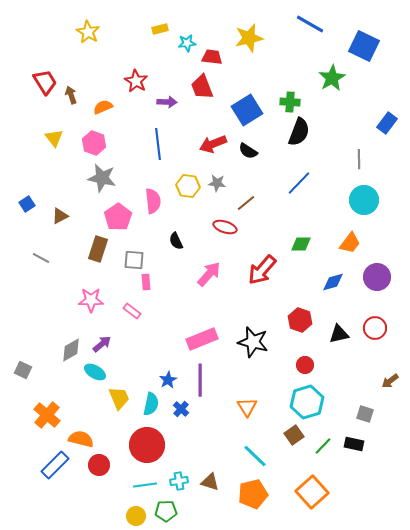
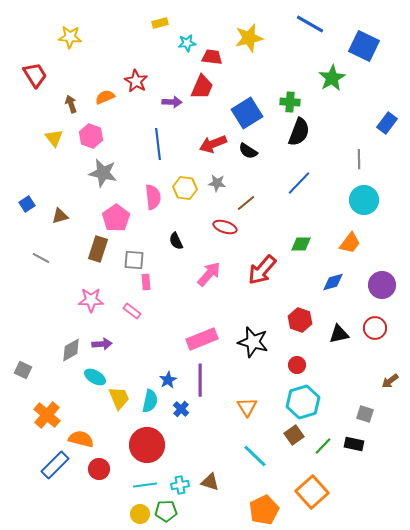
yellow rectangle at (160, 29): moved 6 px up
yellow star at (88, 32): moved 18 px left, 5 px down; rotated 25 degrees counterclockwise
red trapezoid at (45, 82): moved 10 px left, 7 px up
red trapezoid at (202, 87): rotated 136 degrees counterclockwise
brown arrow at (71, 95): moved 9 px down
purple arrow at (167, 102): moved 5 px right
orange semicircle at (103, 107): moved 2 px right, 10 px up
blue square at (247, 110): moved 3 px down
pink hexagon at (94, 143): moved 3 px left, 7 px up
gray star at (102, 178): moved 1 px right, 5 px up
yellow hexagon at (188, 186): moved 3 px left, 2 px down
pink semicircle at (153, 201): moved 4 px up
brown triangle at (60, 216): rotated 12 degrees clockwise
pink pentagon at (118, 217): moved 2 px left, 1 px down
purple circle at (377, 277): moved 5 px right, 8 px down
purple arrow at (102, 344): rotated 36 degrees clockwise
red circle at (305, 365): moved 8 px left
cyan ellipse at (95, 372): moved 5 px down
cyan hexagon at (307, 402): moved 4 px left
cyan semicircle at (151, 404): moved 1 px left, 3 px up
red circle at (99, 465): moved 4 px down
cyan cross at (179, 481): moved 1 px right, 4 px down
orange pentagon at (253, 494): moved 11 px right, 16 px down; rotated 12 degrees counterclockwise
yellow circle at (136, 516): moved 4 px right, 2 px up
